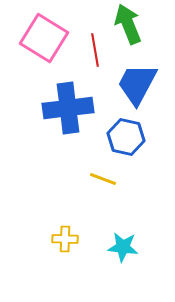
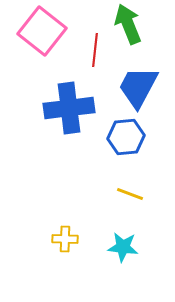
pink square: moved 2 px left, 7 px up; rotated 6 degrees clockwise
red line: rotated 16 degrees clockwise
blue trapezoid: moved 1 px right, 3 px down
blue cross: moved 1 px right
blue hexagon: rotated 18 degrees counterclockwise
yellow line: moved 27 px right, 15 px down
